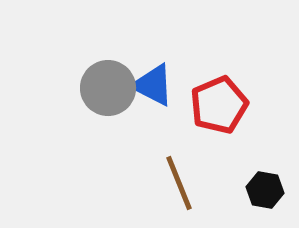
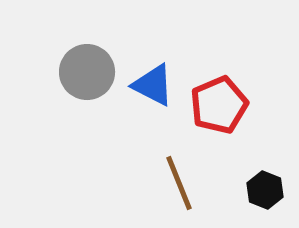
gray circle: moved 21 px left, 16 px up
black hexagon: rotated 12 degrees clockwise
